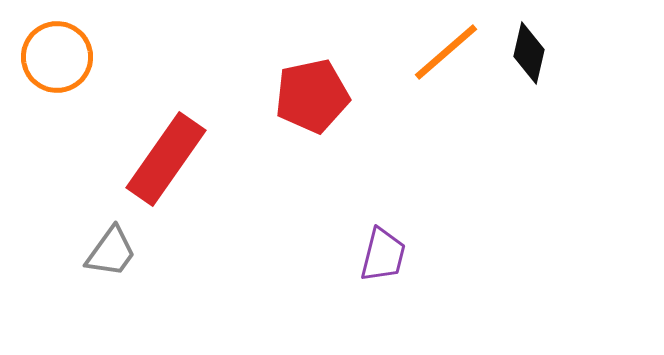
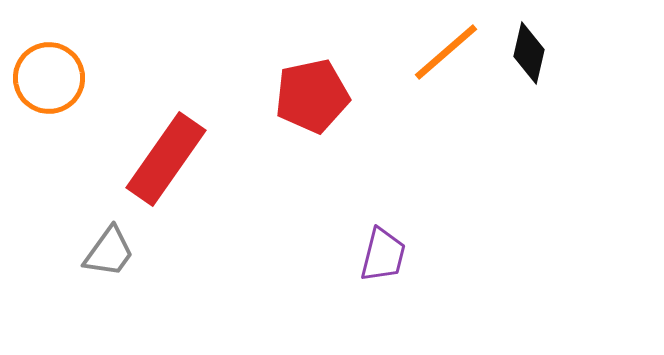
orange circle: moved 8 px left, 21 px down
gray trapezoid: moved 2 px left
